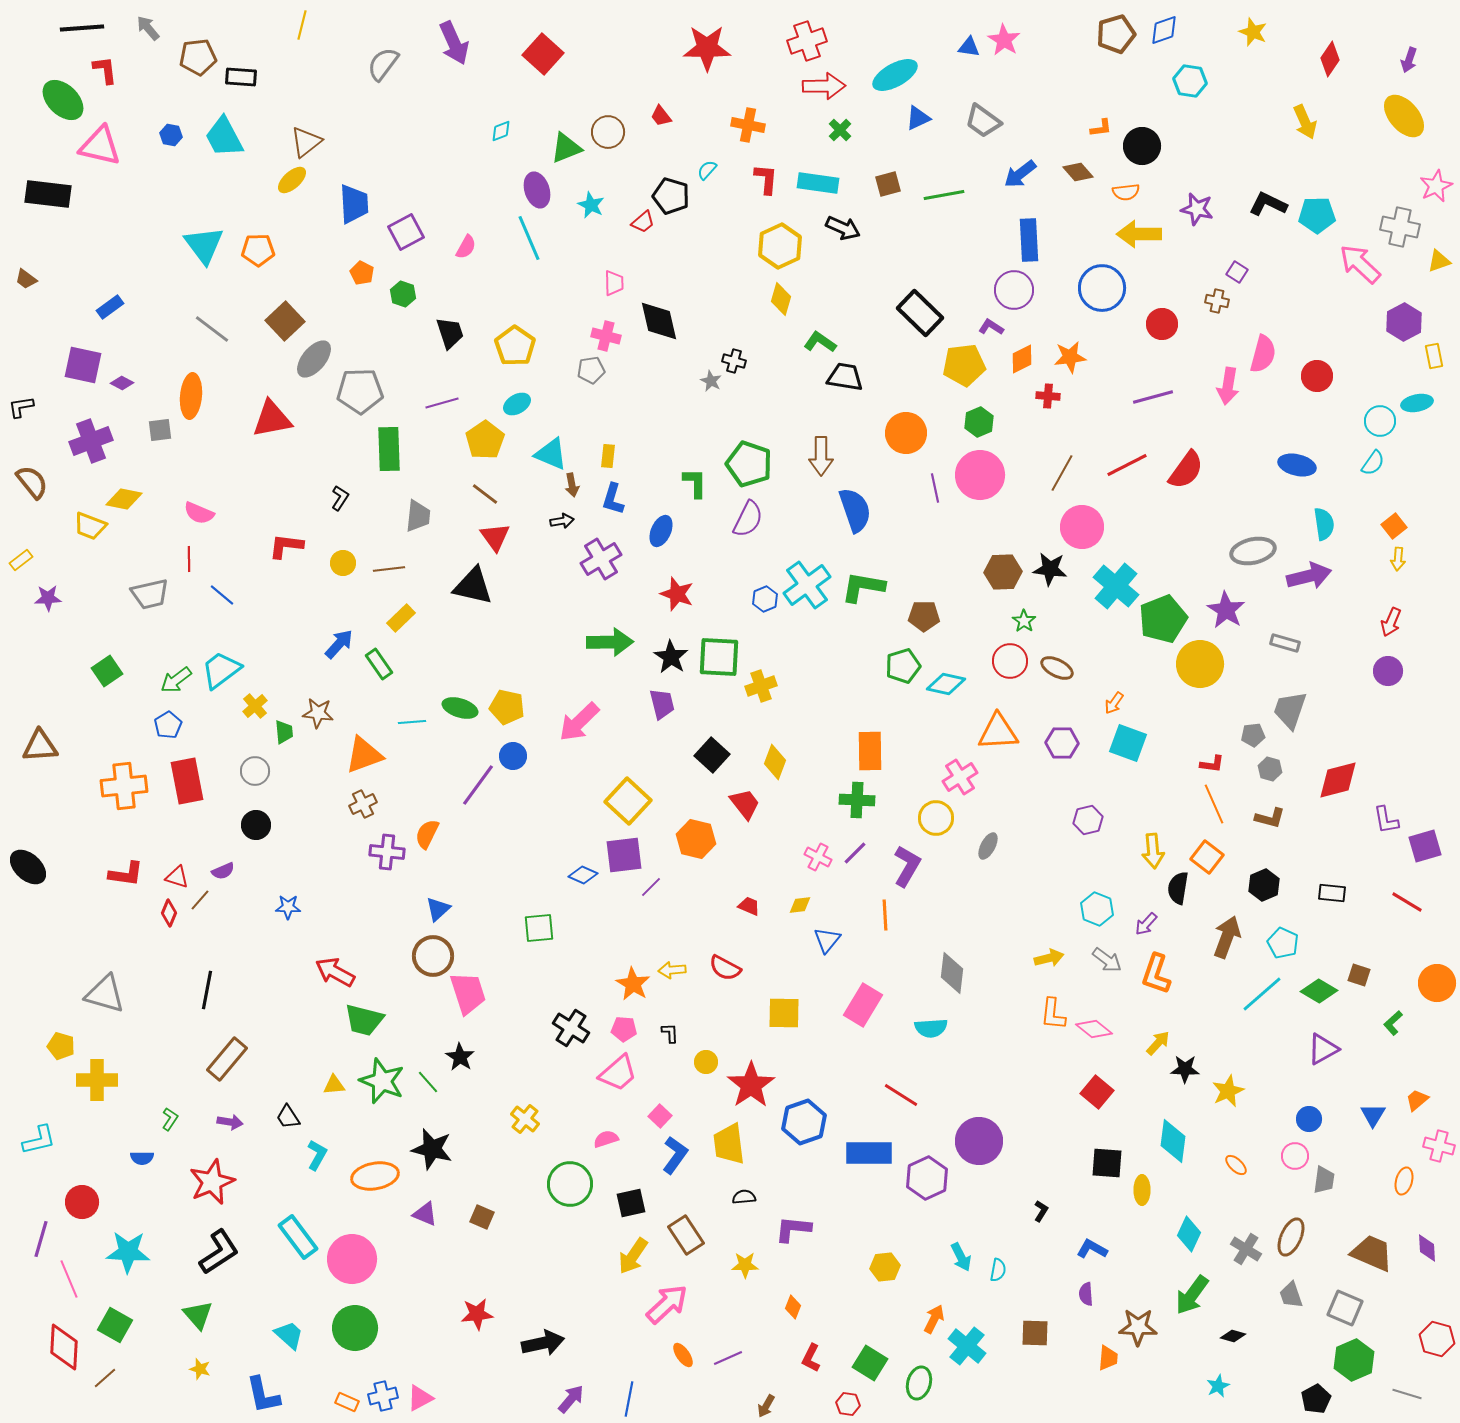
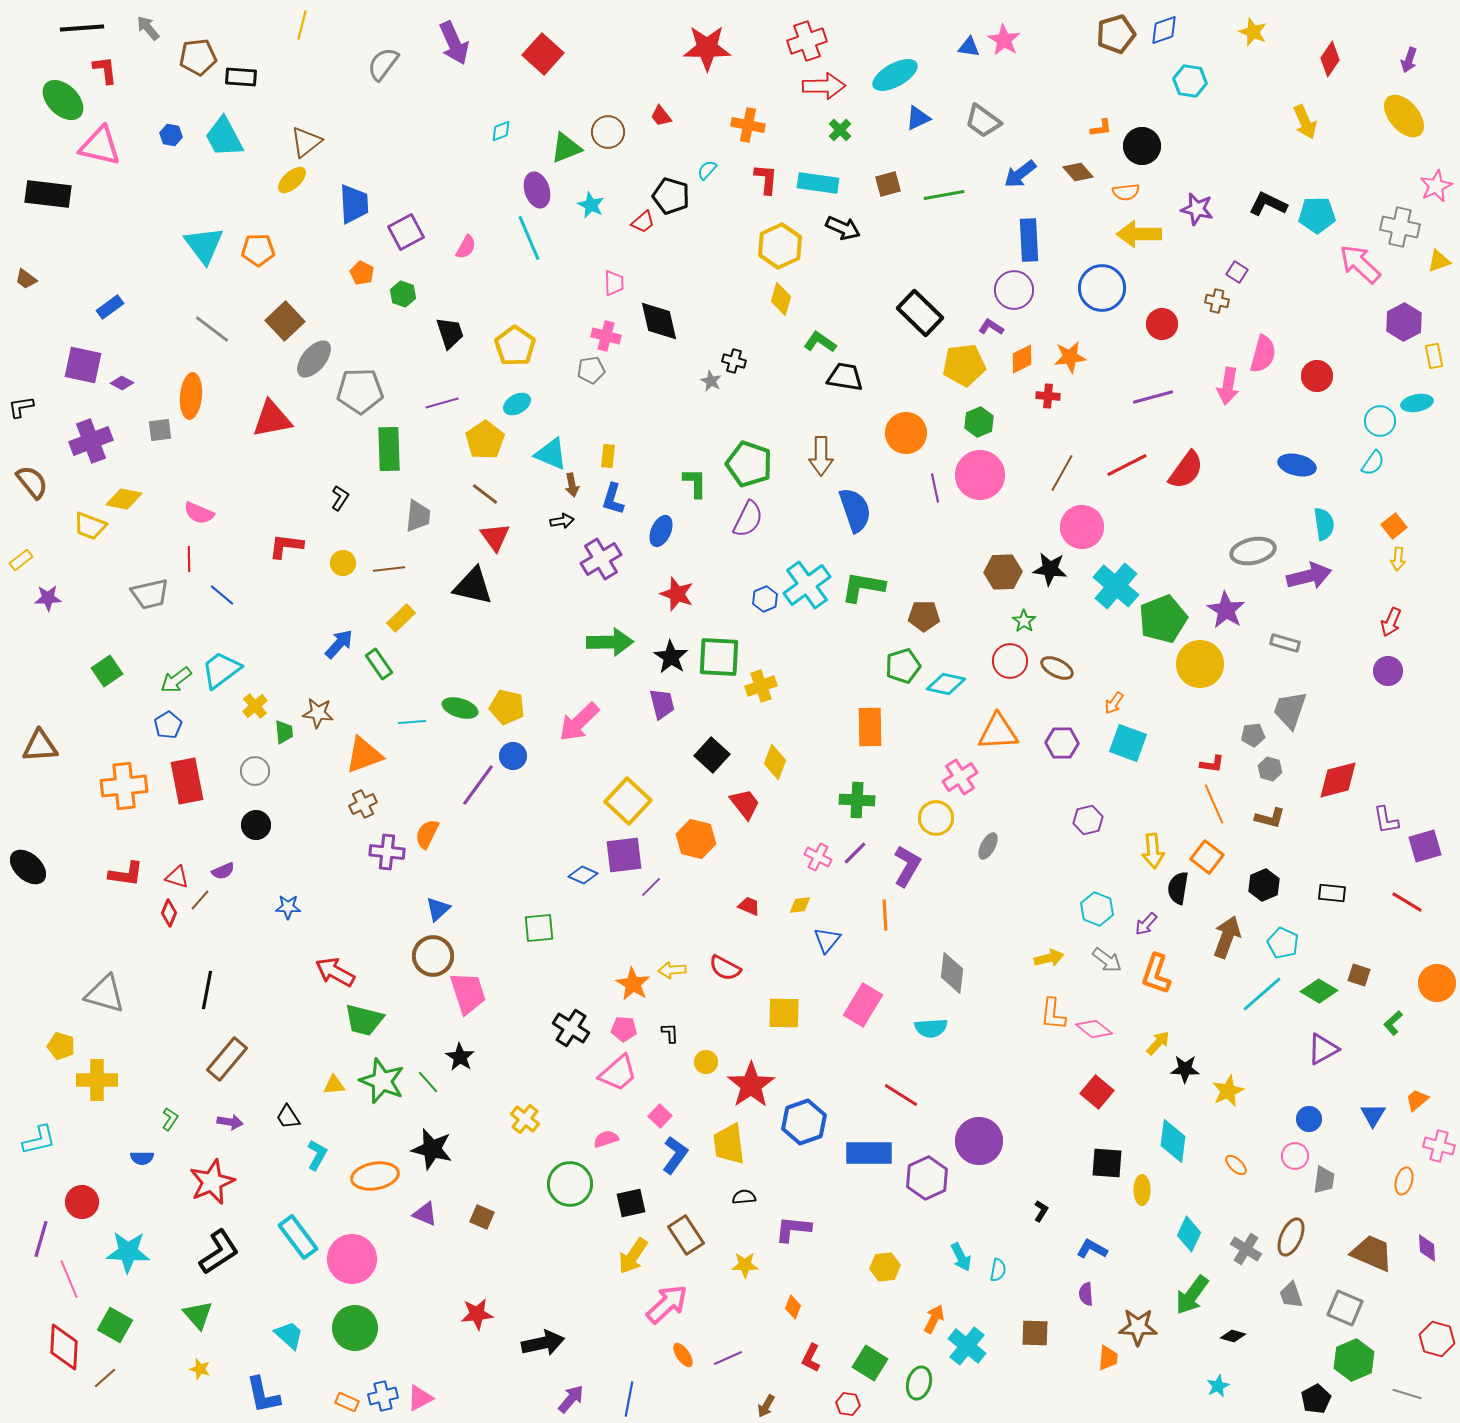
orange rectangle at (870, 751): moved 24 px up
